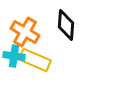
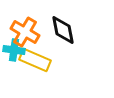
black diamond: moved 3 px left, 5 px down; rotated 16 degrees counterclockwise
cyan cross: moved 6 px up
